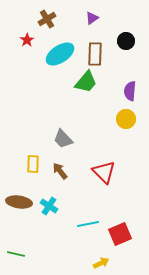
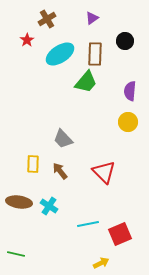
black circle: moved 1 px left
yellow circle: moved 2 px right, 3 px down
